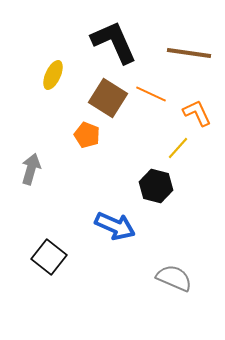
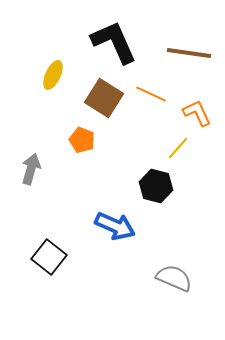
brown square: moved 4 px left
orange pentagon: moved 5 px left, 5 px down
